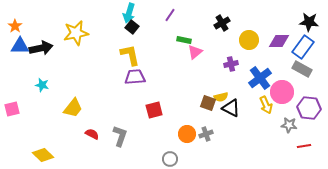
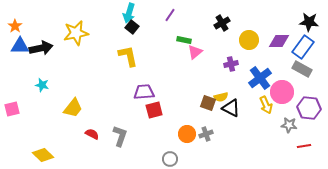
yellow L-shape: moved 2 px left, 1 px down
purple trapezoid: moved 9 px right, 15 px down
